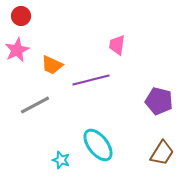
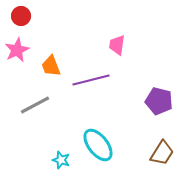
orange trapezoid: moved 1 px left, 1 px down; rotated 45 degrees clockwise
